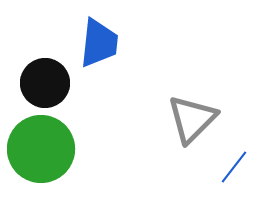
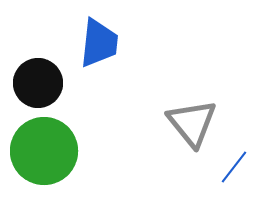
black circle: moved 7 px left
gray triangle: moved 4 px down; rotated 24 degrees counterclockwise
green circle: moved 3 px right, 2 px down
